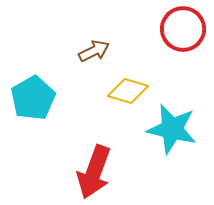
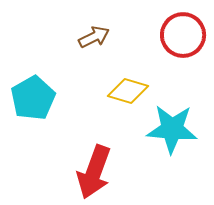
red circle: moved 6 px down
brown arrow: moved 14 px up
cyan star: rotated 9 degrees counterclockwise
